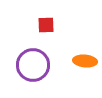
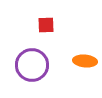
purple circle: moved 1 px left
